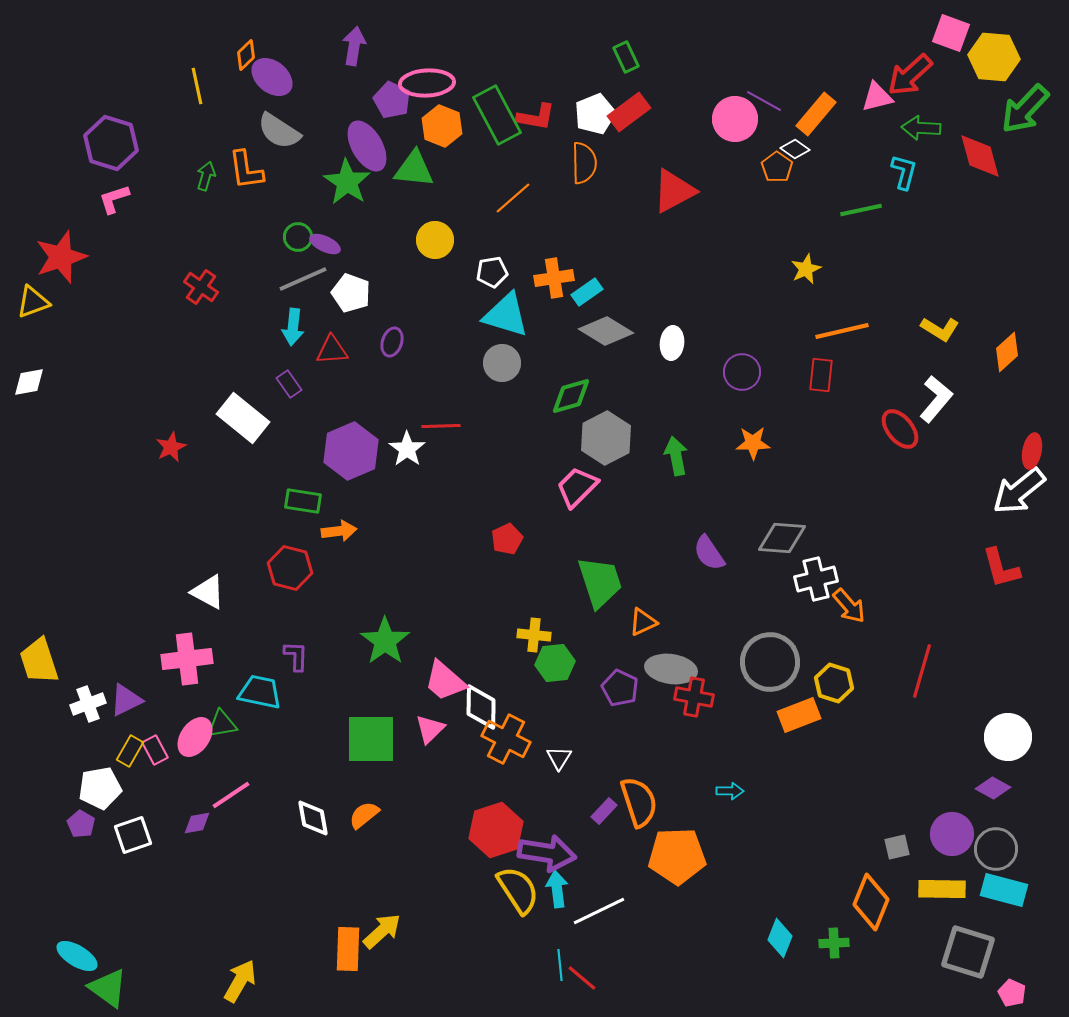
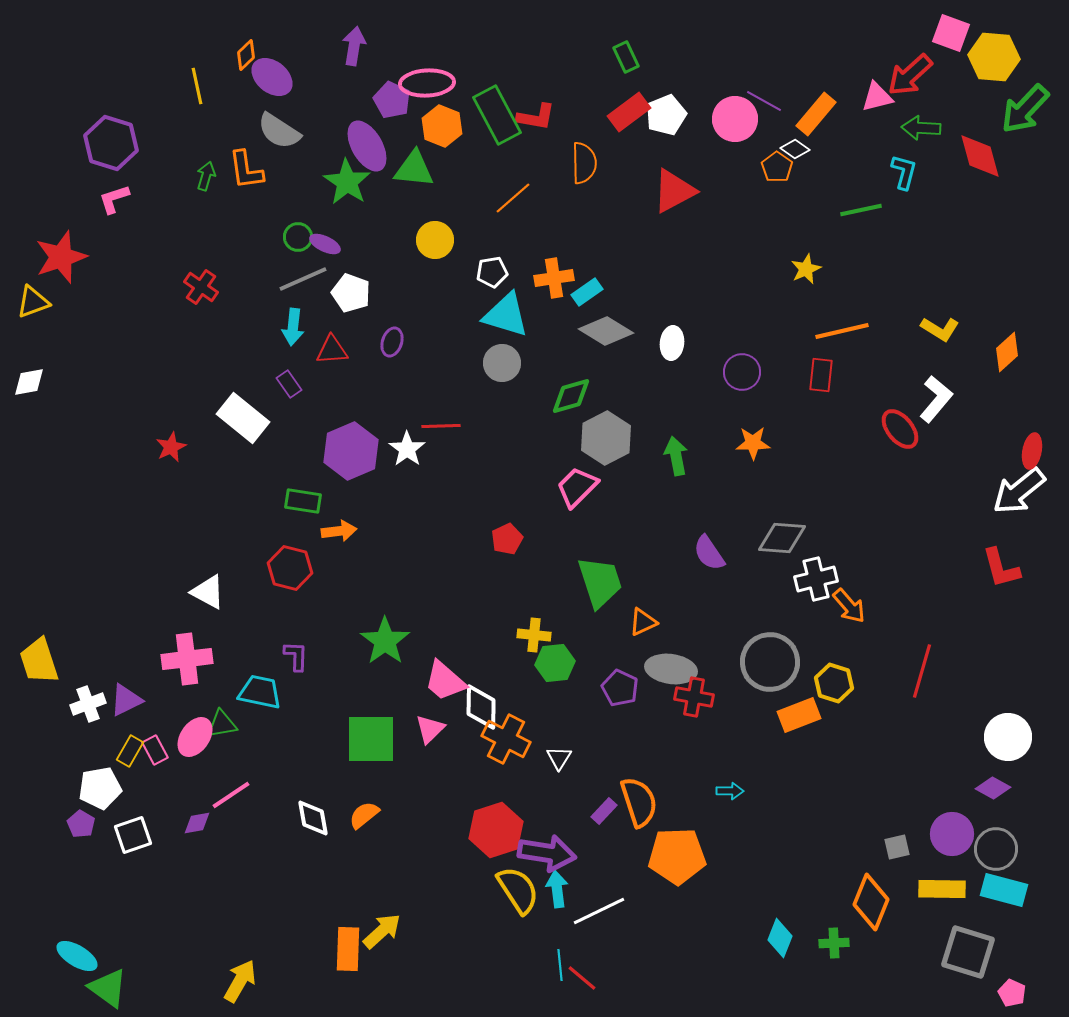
white pentagon at (595, 114): moved 71 px right, 1 px down
